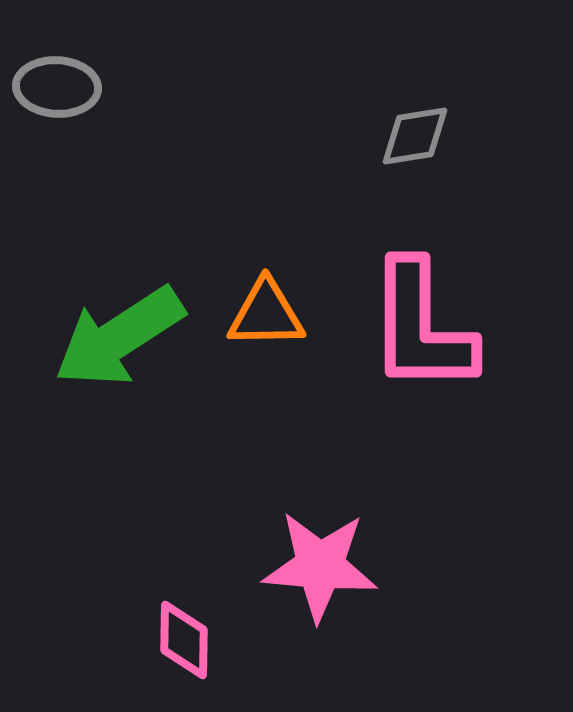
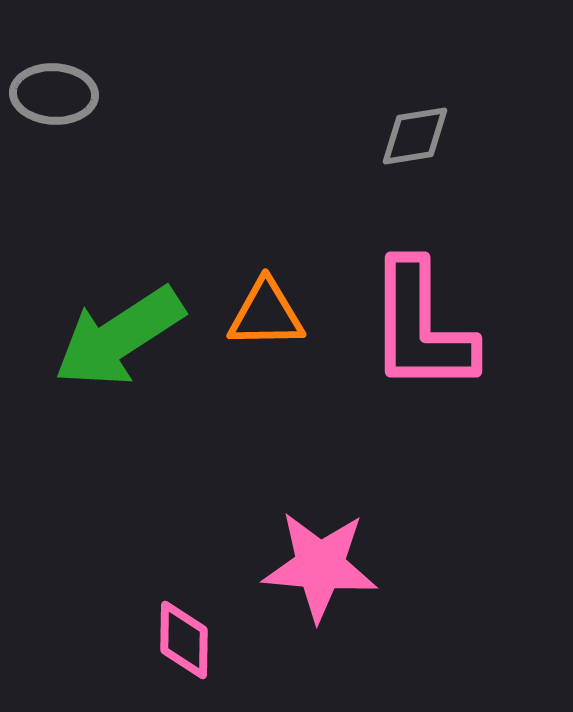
gray ellipse: moved 3 px left, 7 px down
